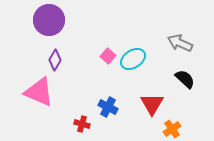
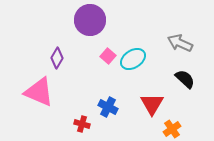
purple circle: moved 41 px right
purple diamond: moved 2 px right, 2 px up
